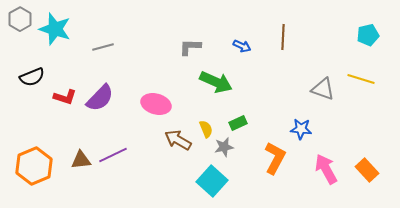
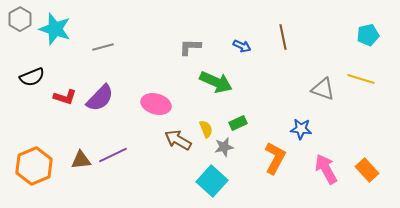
brown line: rotated 15 degrees counterclockwise
